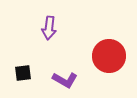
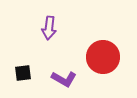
red circle: moved 6 px left, 1 px down
purple L-shape: moved 1 px left, 1 px up
